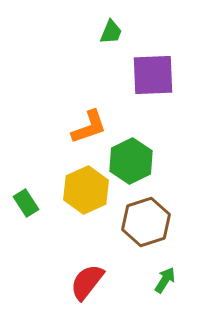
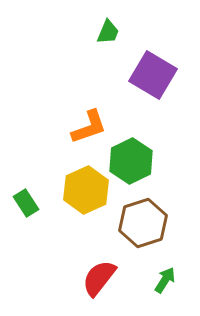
green trapezoid: moved 3 px left
purple square: rotated 33 degrees clockwise
brown hexagon: moved 3 px left, 1 px down
red semicircle: moved 12 px right, 4 px up
